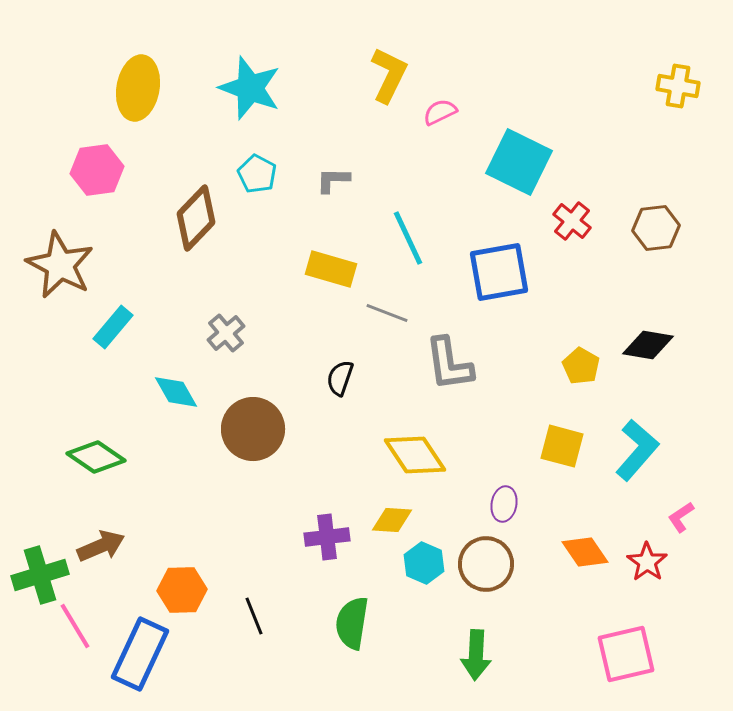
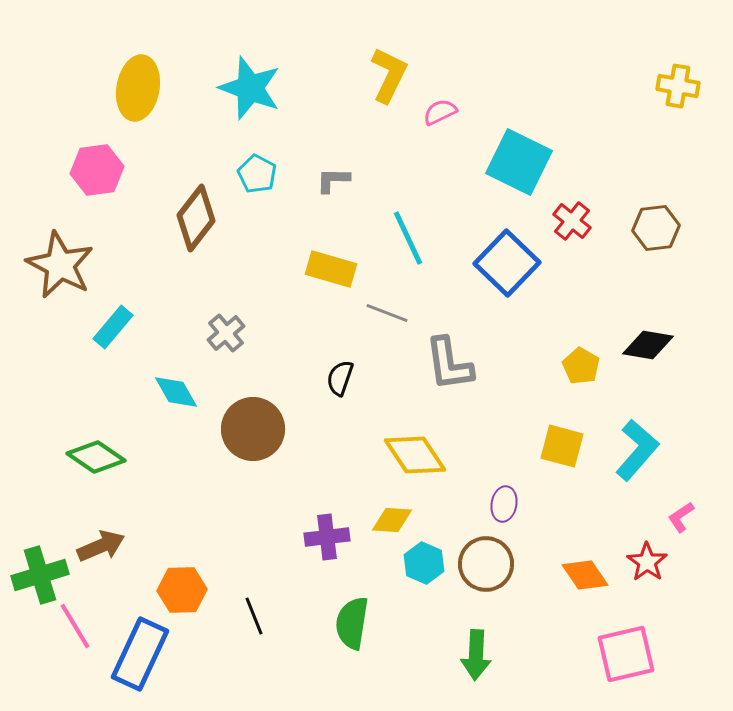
brown diamond at (196, 218): rotated 6 degrees counterclockwise
blue square at (499, 272): moved 8 px right, 9 px up; rotated 36 degrees counterclockwise
orange diamond at (585, 552): moved 23 px down
